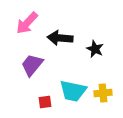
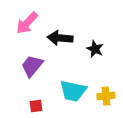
purple trapezoid: moved 1 px down
yellow cross: moved 3 px right, 3 px down
red square: moved 9 px left, 4 px down
